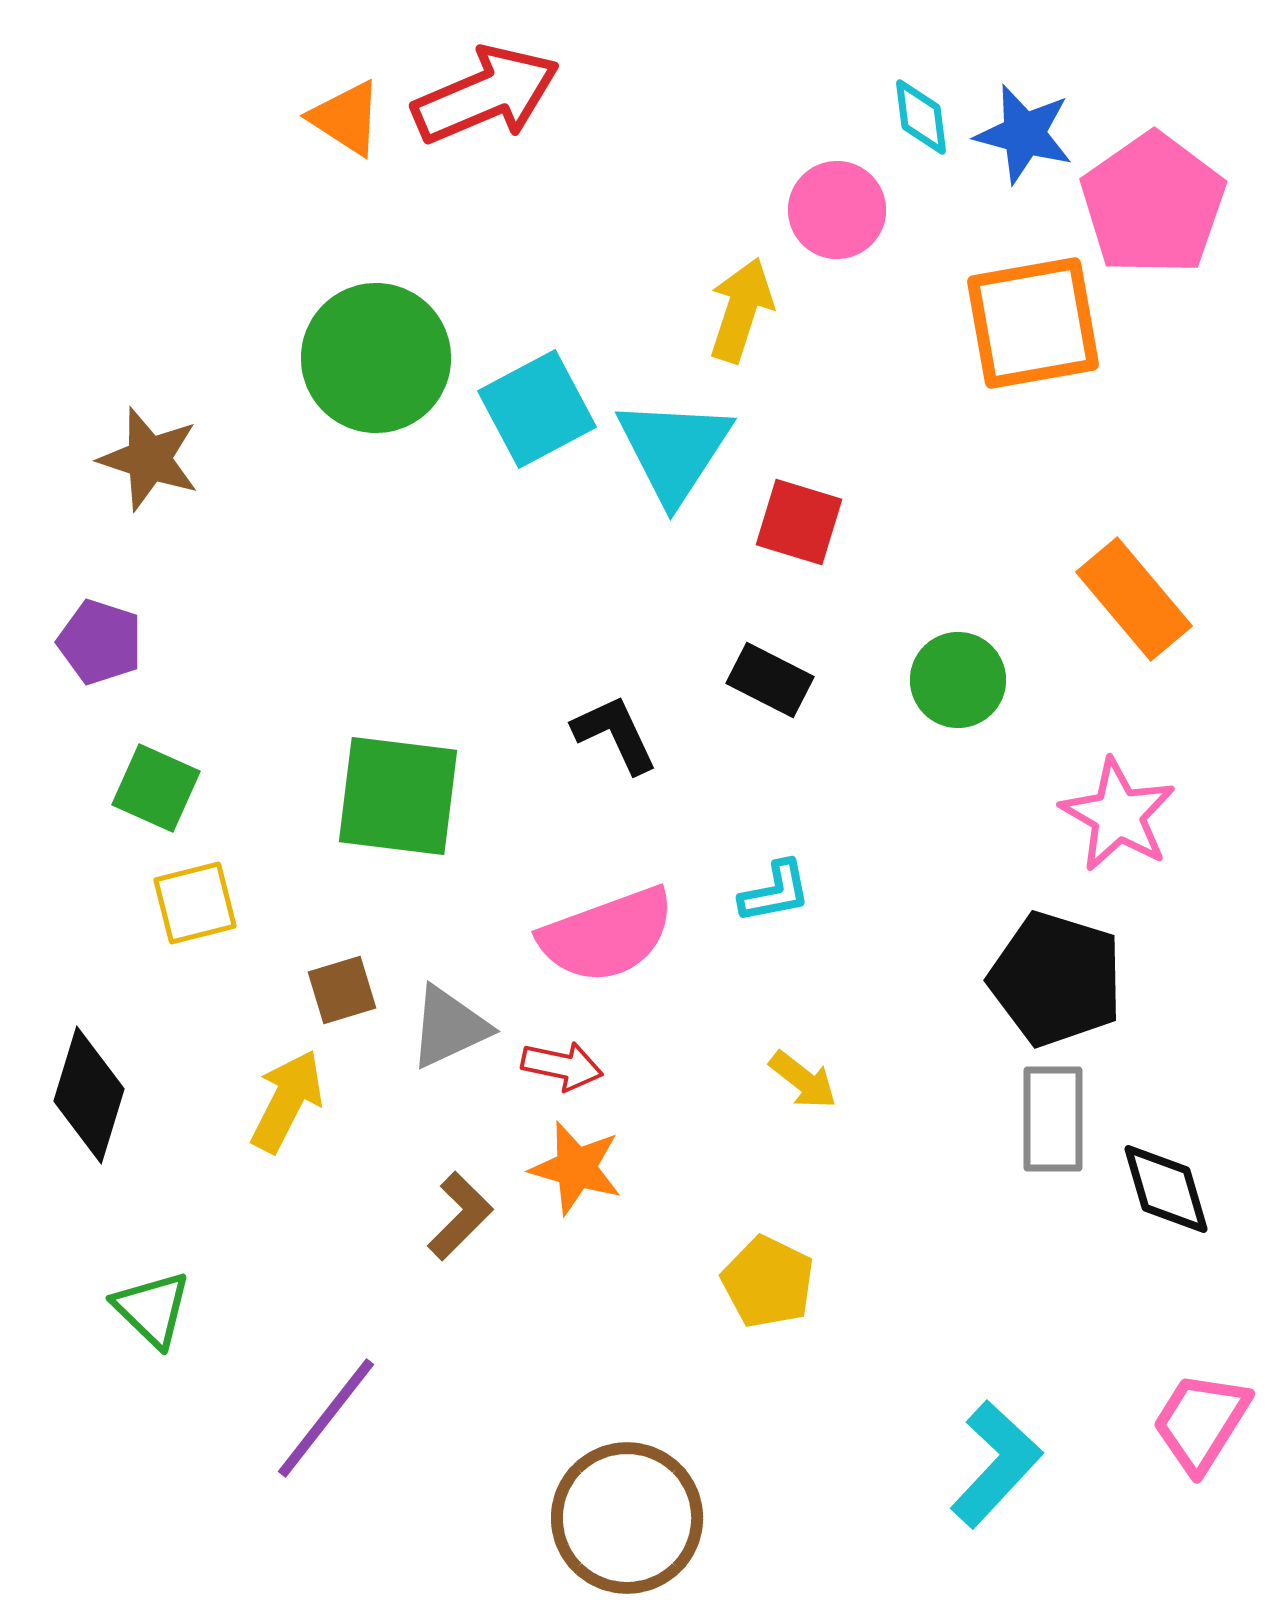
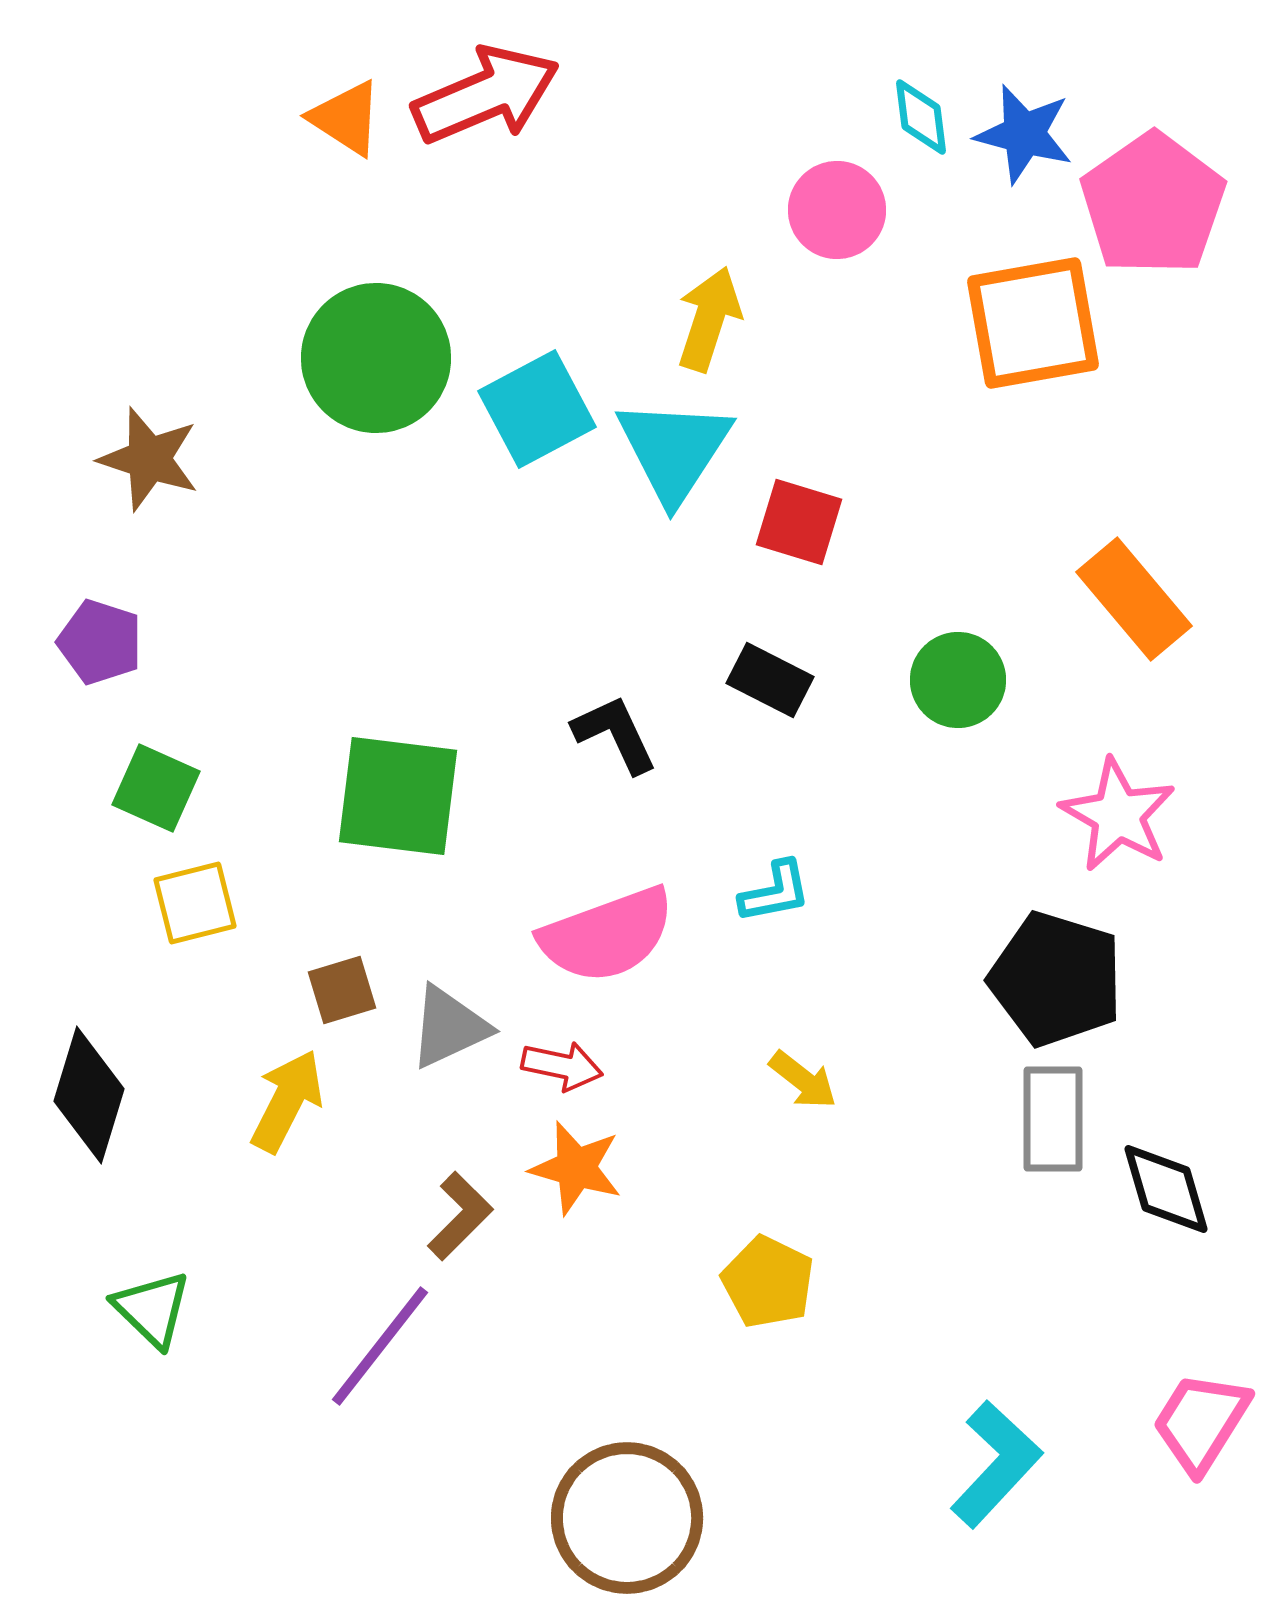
yellow arrow at (741, 310): moved 32 px left, 9 px down
purple line at (326, 1418): moved 54 px right, 72 px up
